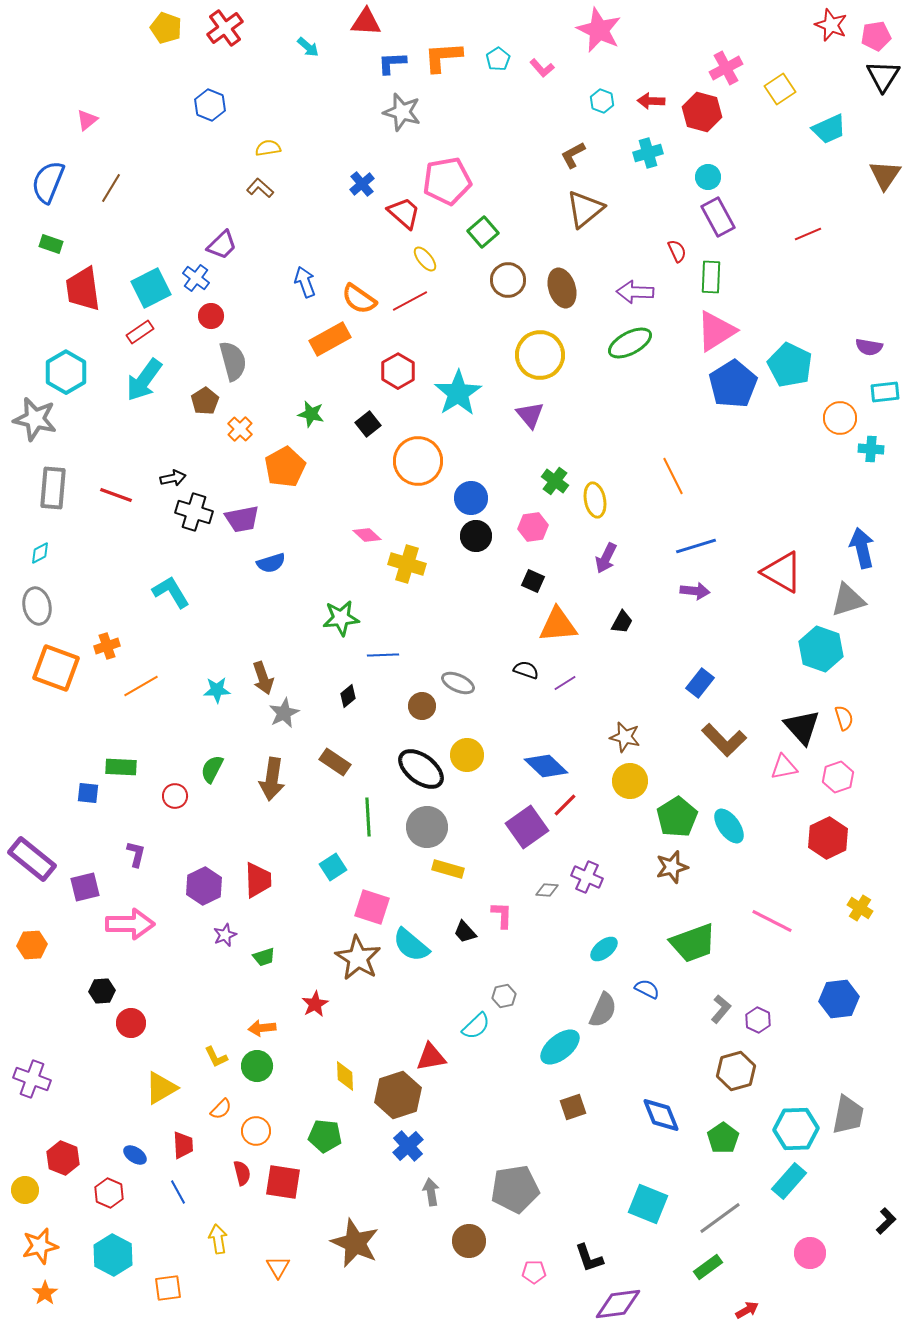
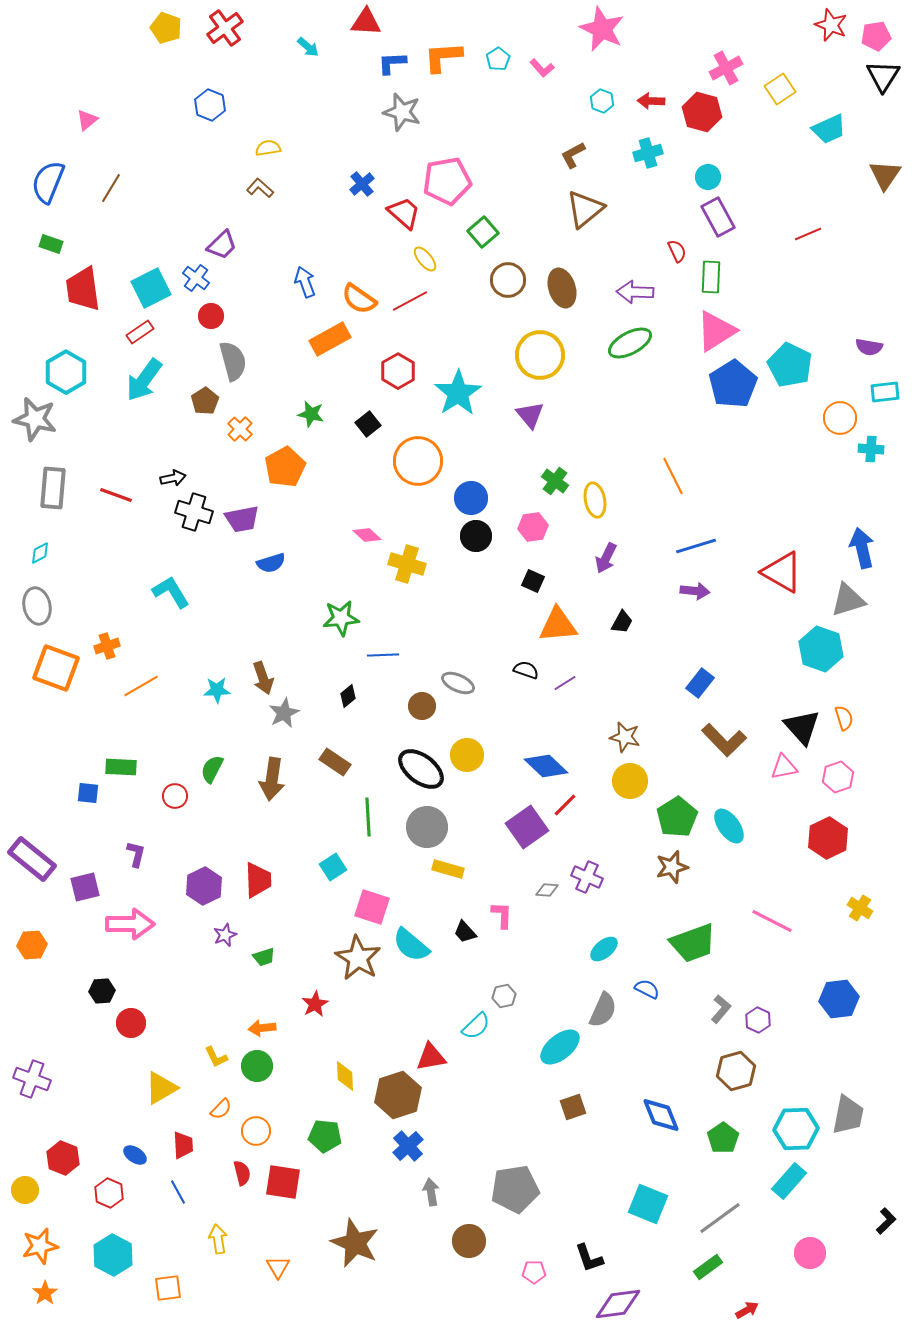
pink star at (599, 30): moved 3 px right, 1 px up
